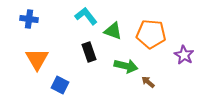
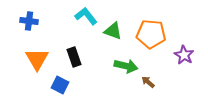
blue cross: moved 2 px down
black rectangle: moved 15 px left, 5 px down
